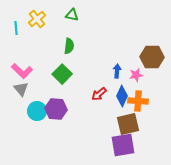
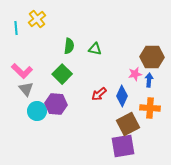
green triangle: moved 23 px right, 34 px down
blue arrow: moved 32 px right, 9 px down
pink star: moved 1 px left, 1 px up
gray triangle: moved 5 px right
orange cross: moved 12 px right, 7 px down
purple hexagon: moved 5 px up
brown square: rotated 15 degrees counterclockwise
purple square: moved 1 px down
